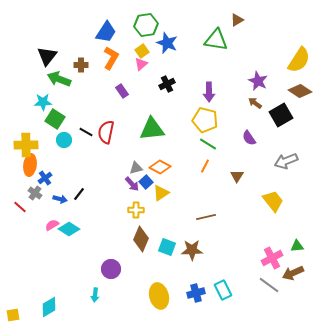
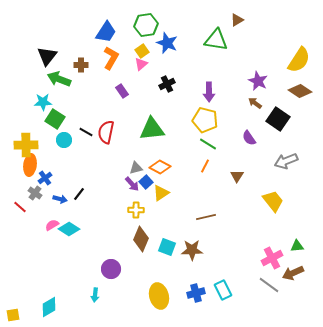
black square at (281, 115): moved 3 px left, 4 px down; rotated 25 degrees counterclockwise
